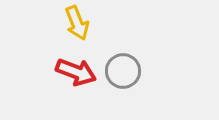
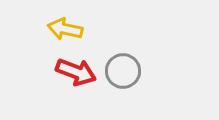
yellow arrow: moved 12 px left, 6 px down; rotated 124 degrees clockwise
